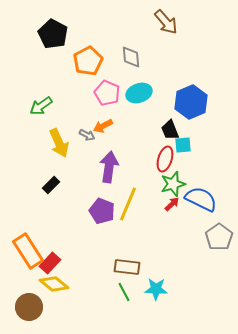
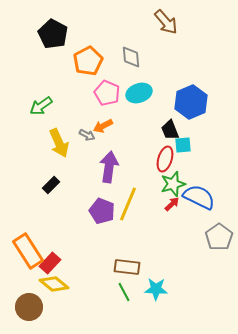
blue semicircle: moved 2 px left, 2 px up
